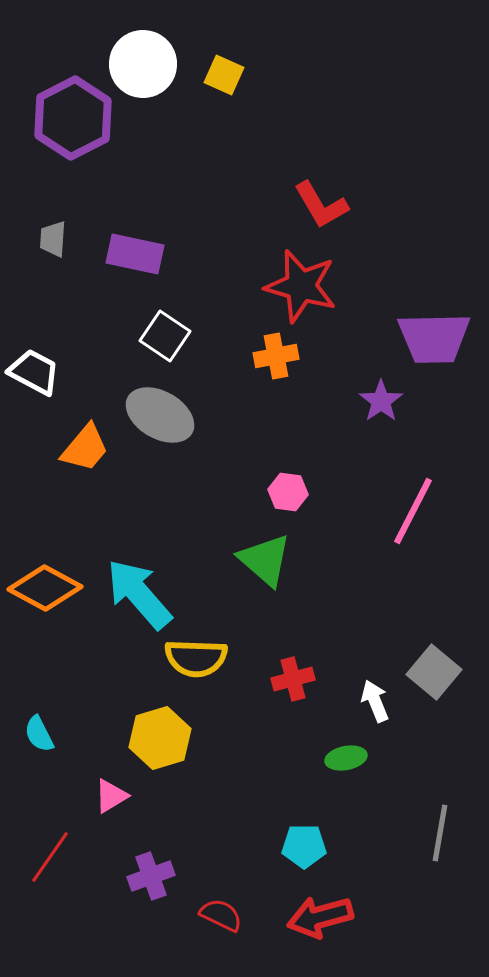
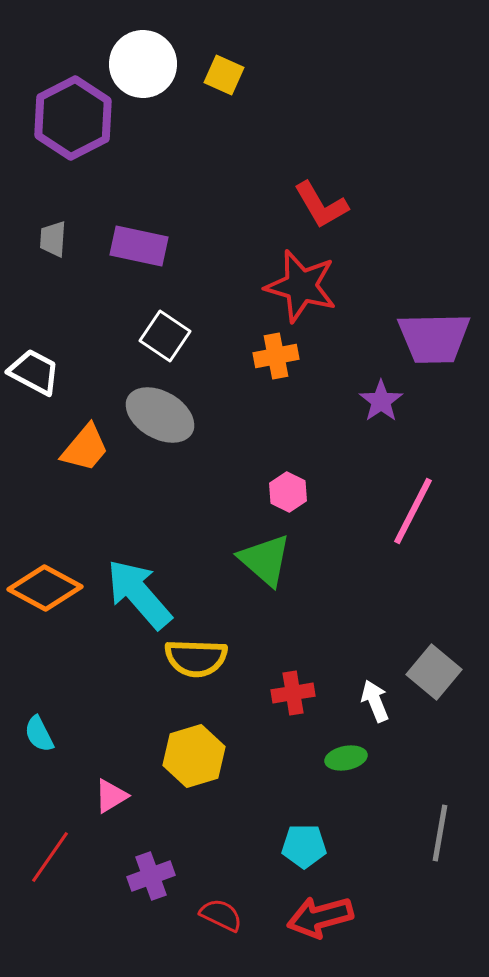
purple rectangle: moved 4 px right, 8 px up
pink hexagon: rotated 18 degrees clockwise
red cross: moved 14 px down; rotated 6 degrees clockwise
yellow hexagon: moved 34 px right, 18 px down
